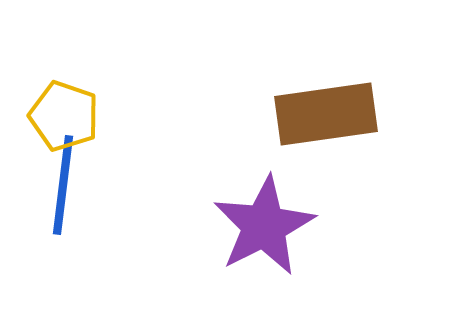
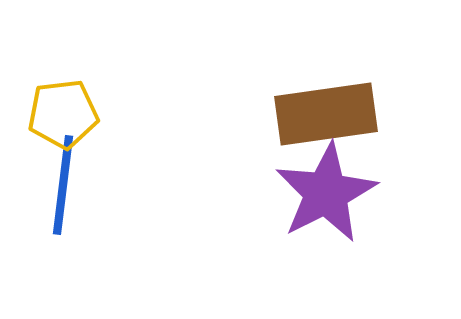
yellow pentagon: moved 1 px left, 2 px up; rotated 26 degrees counterclockwise
purple star: moved 62 px right, 33 px up
